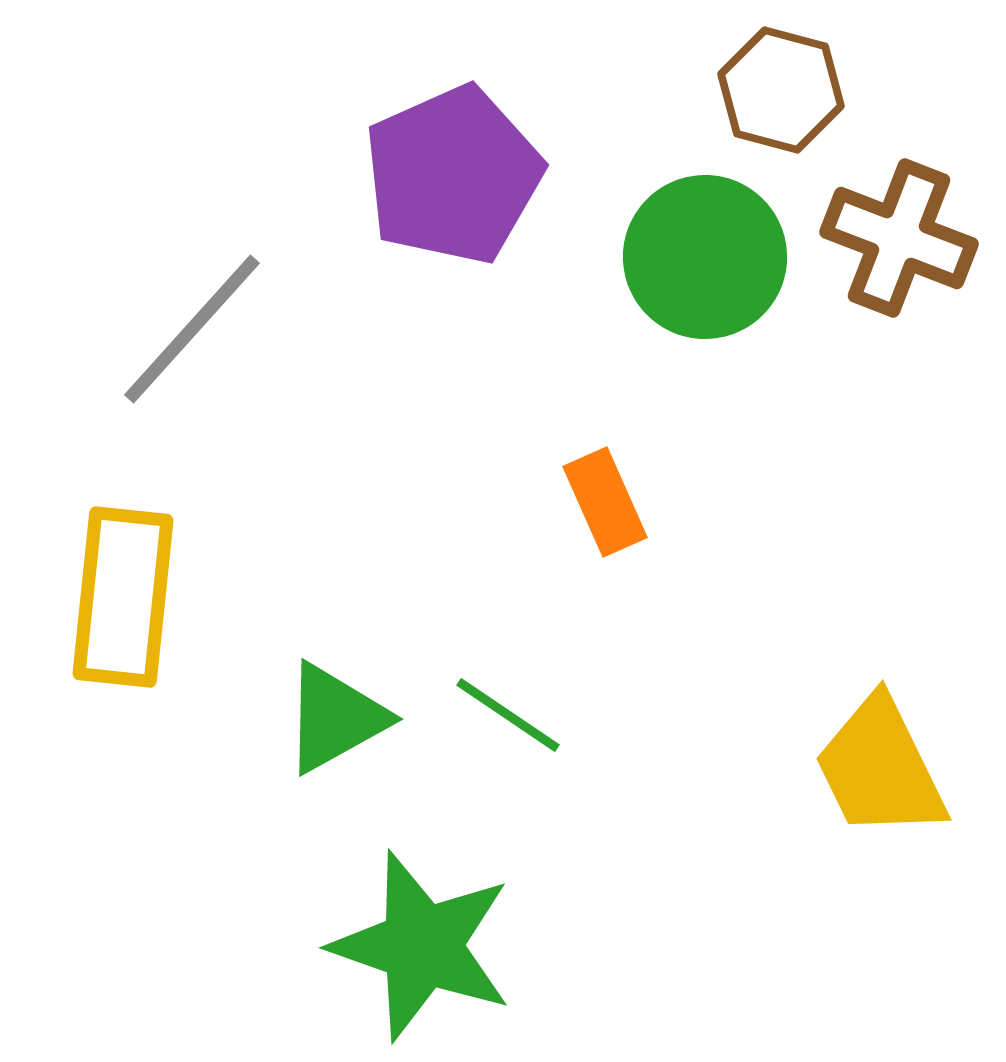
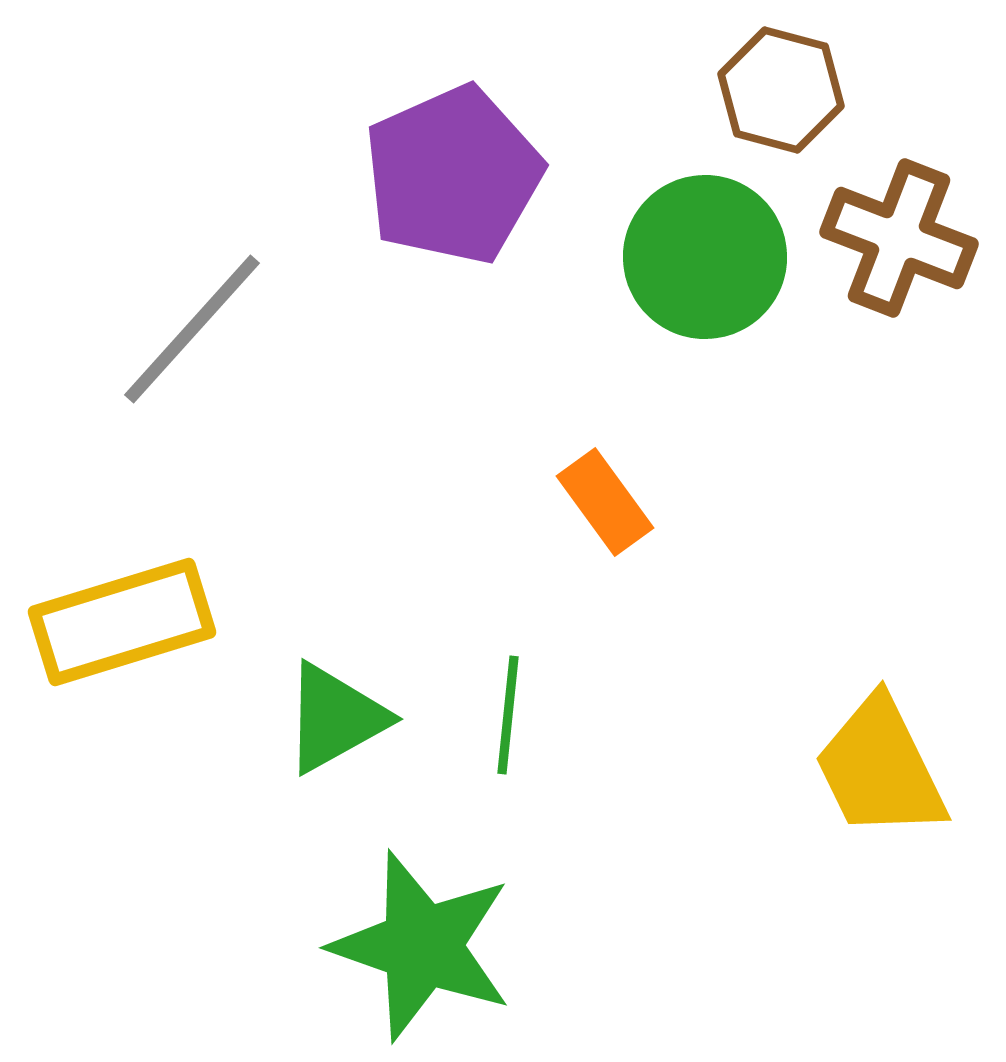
orange rectangle: rotated 12 degrees counterclockwise
yellow rectangle: moved 1 px left, 25 px down; rotated 67 degrees clockwise
green line: rotated 62 degrees clockwise
